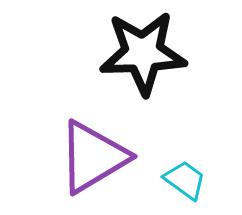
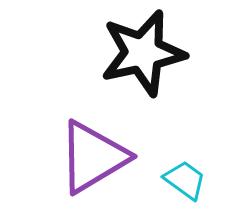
black star: rotated 10 degrees counterclockwise
